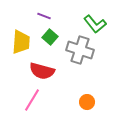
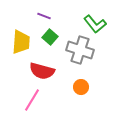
orange circle: moved 6 px left, 15 px up
